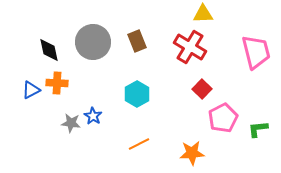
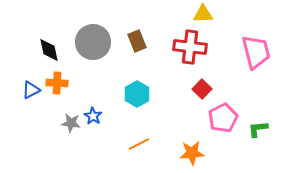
red cross: rotated 24 degrees counterclockwise
